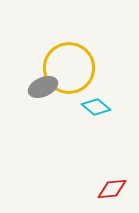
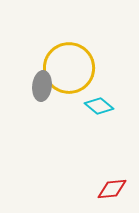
gray ellipse: moved 1 px left, 1 px up; rotated 60 degrees counterclockwise
cyan diamond: moved 3 px right, 1 px up
